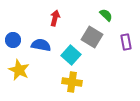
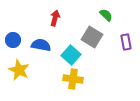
yellow cross: moved 1 px right, 3 px up
